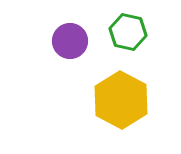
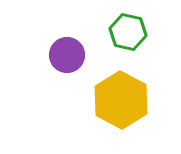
purple circle: moved 3 px left, 14 px down
